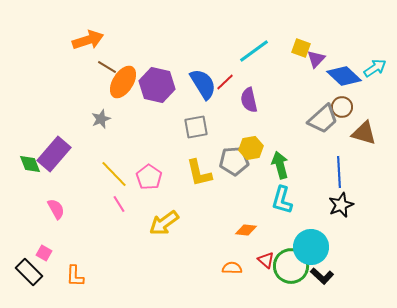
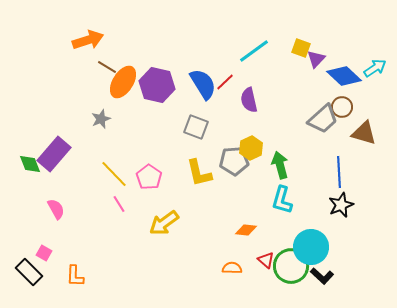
gray square: rotated 30 degrees clockwise
yellow hexagon: rotated 15 degrees counterclockwise
